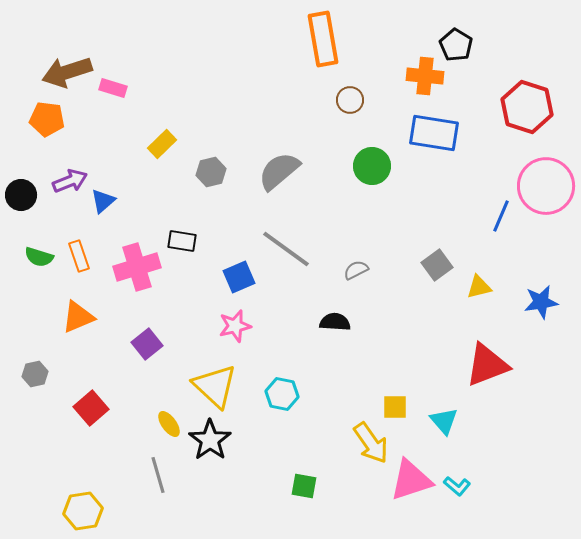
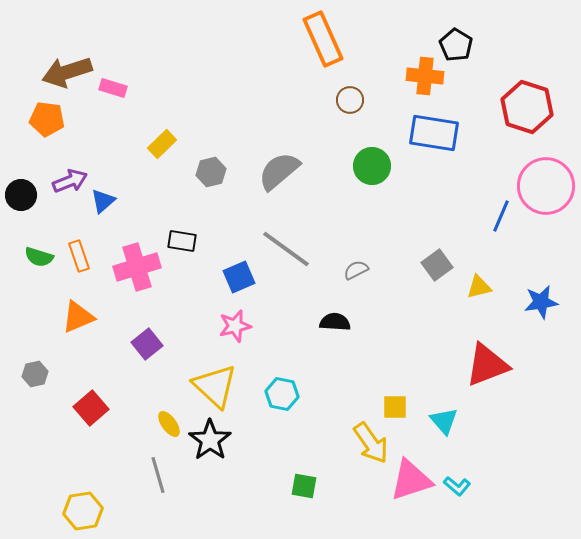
orange rectangle at (323, 39): rotated 14 degrees counterclockwise
